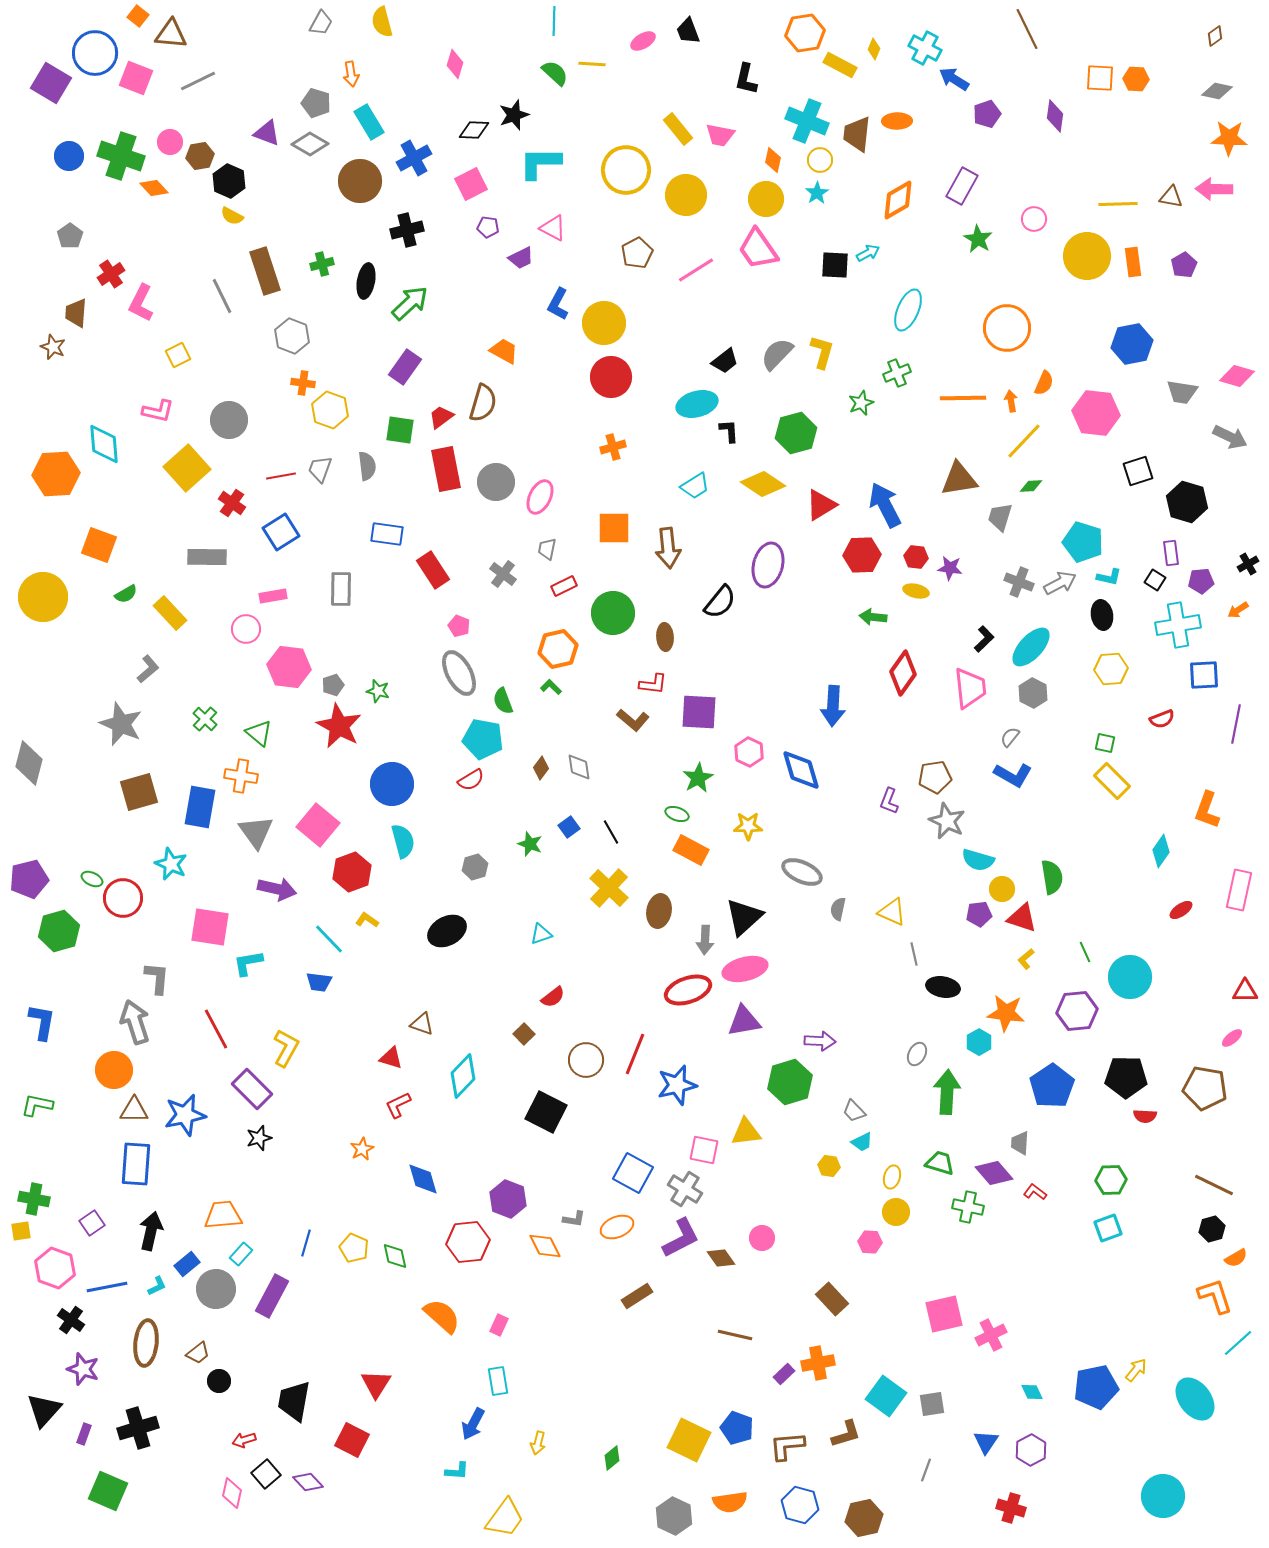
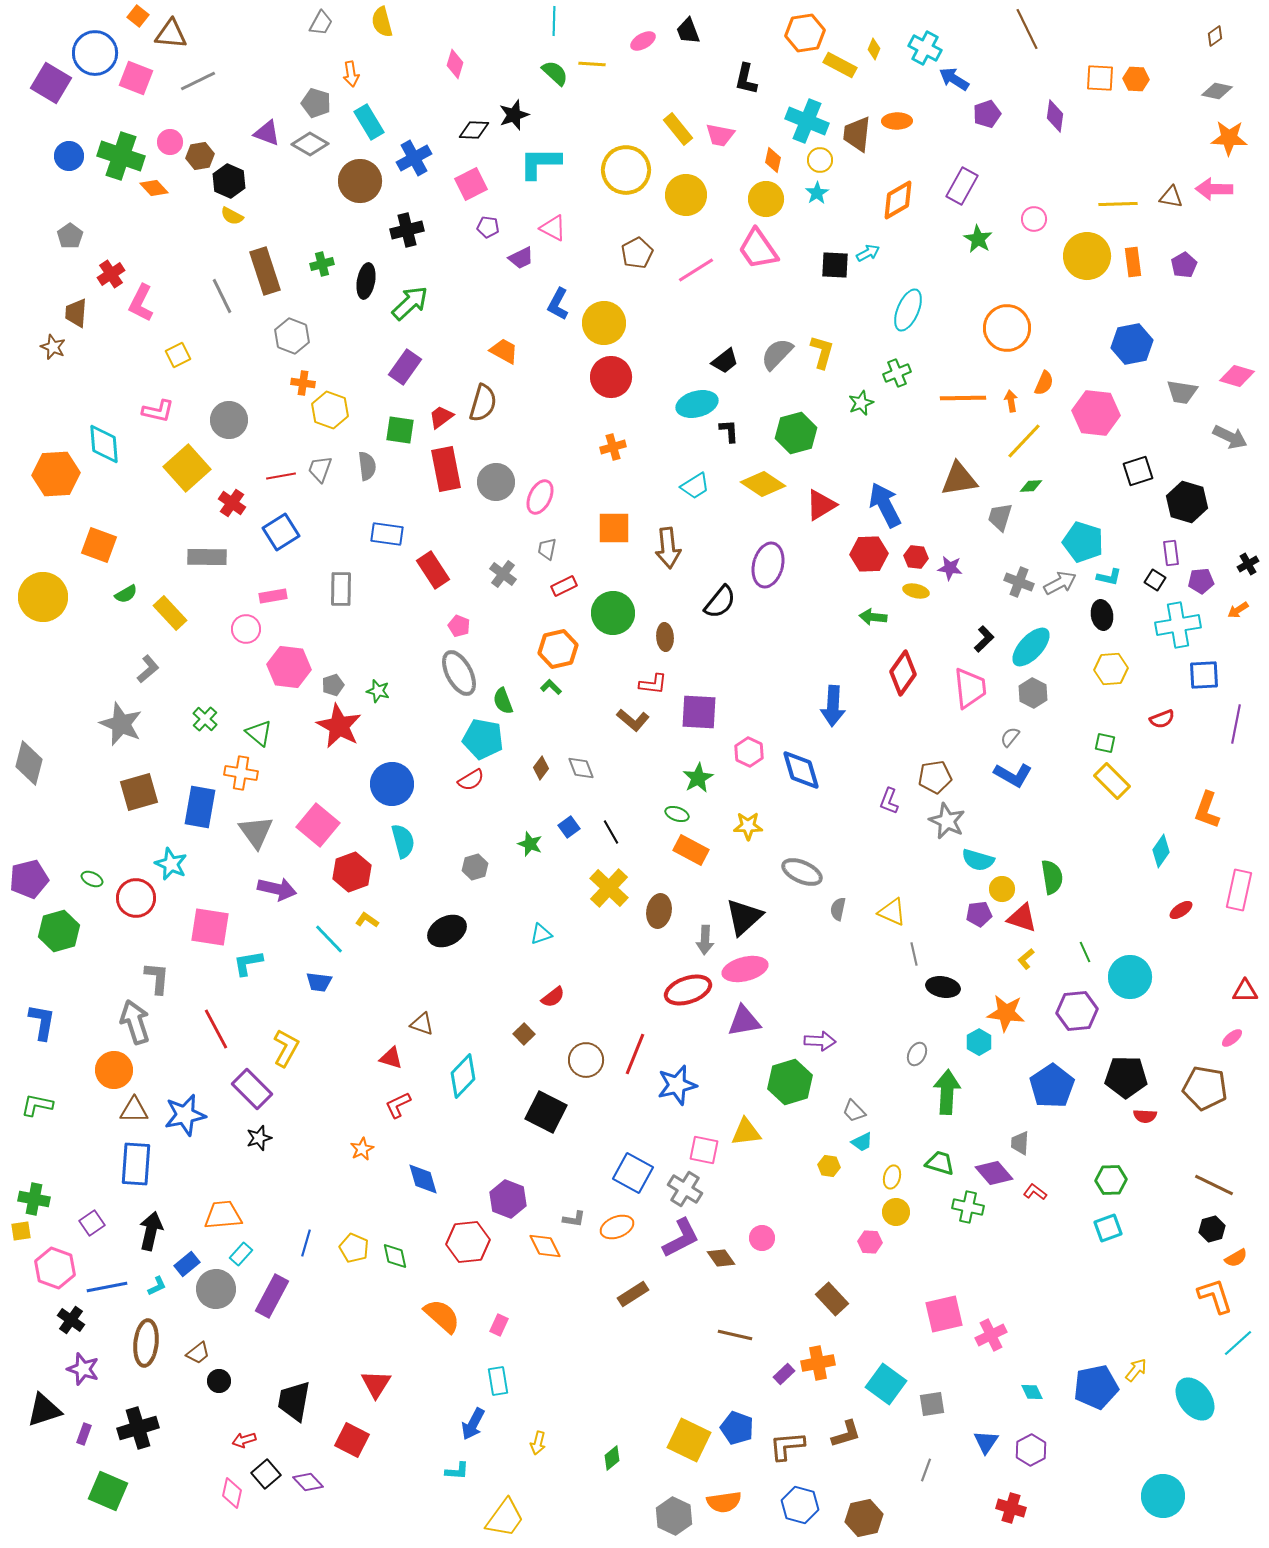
red hexagon at (862, 555): moved 7 px right, 1 px up
gray diamond at (579, 767): moved 2 px right, 1 px down; rotated 12 degrees counterclockwise
orange cross at (241, 776): moved 3 px up
red circle at (123, 898): moved 13 px right
brown rectangle at (637, 1296): moved 4 px left, 2 px up
cyan square at (886, 1396): moved 12 px up
black triangle at (44, 1410): rotated 30 degrees clockwise
orange semicircle at (730, 1502): moved 6 px left
